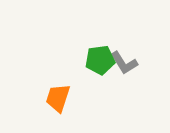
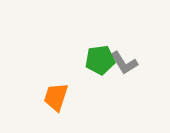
orange trapezoid: moved 2 px left, 1 px up
